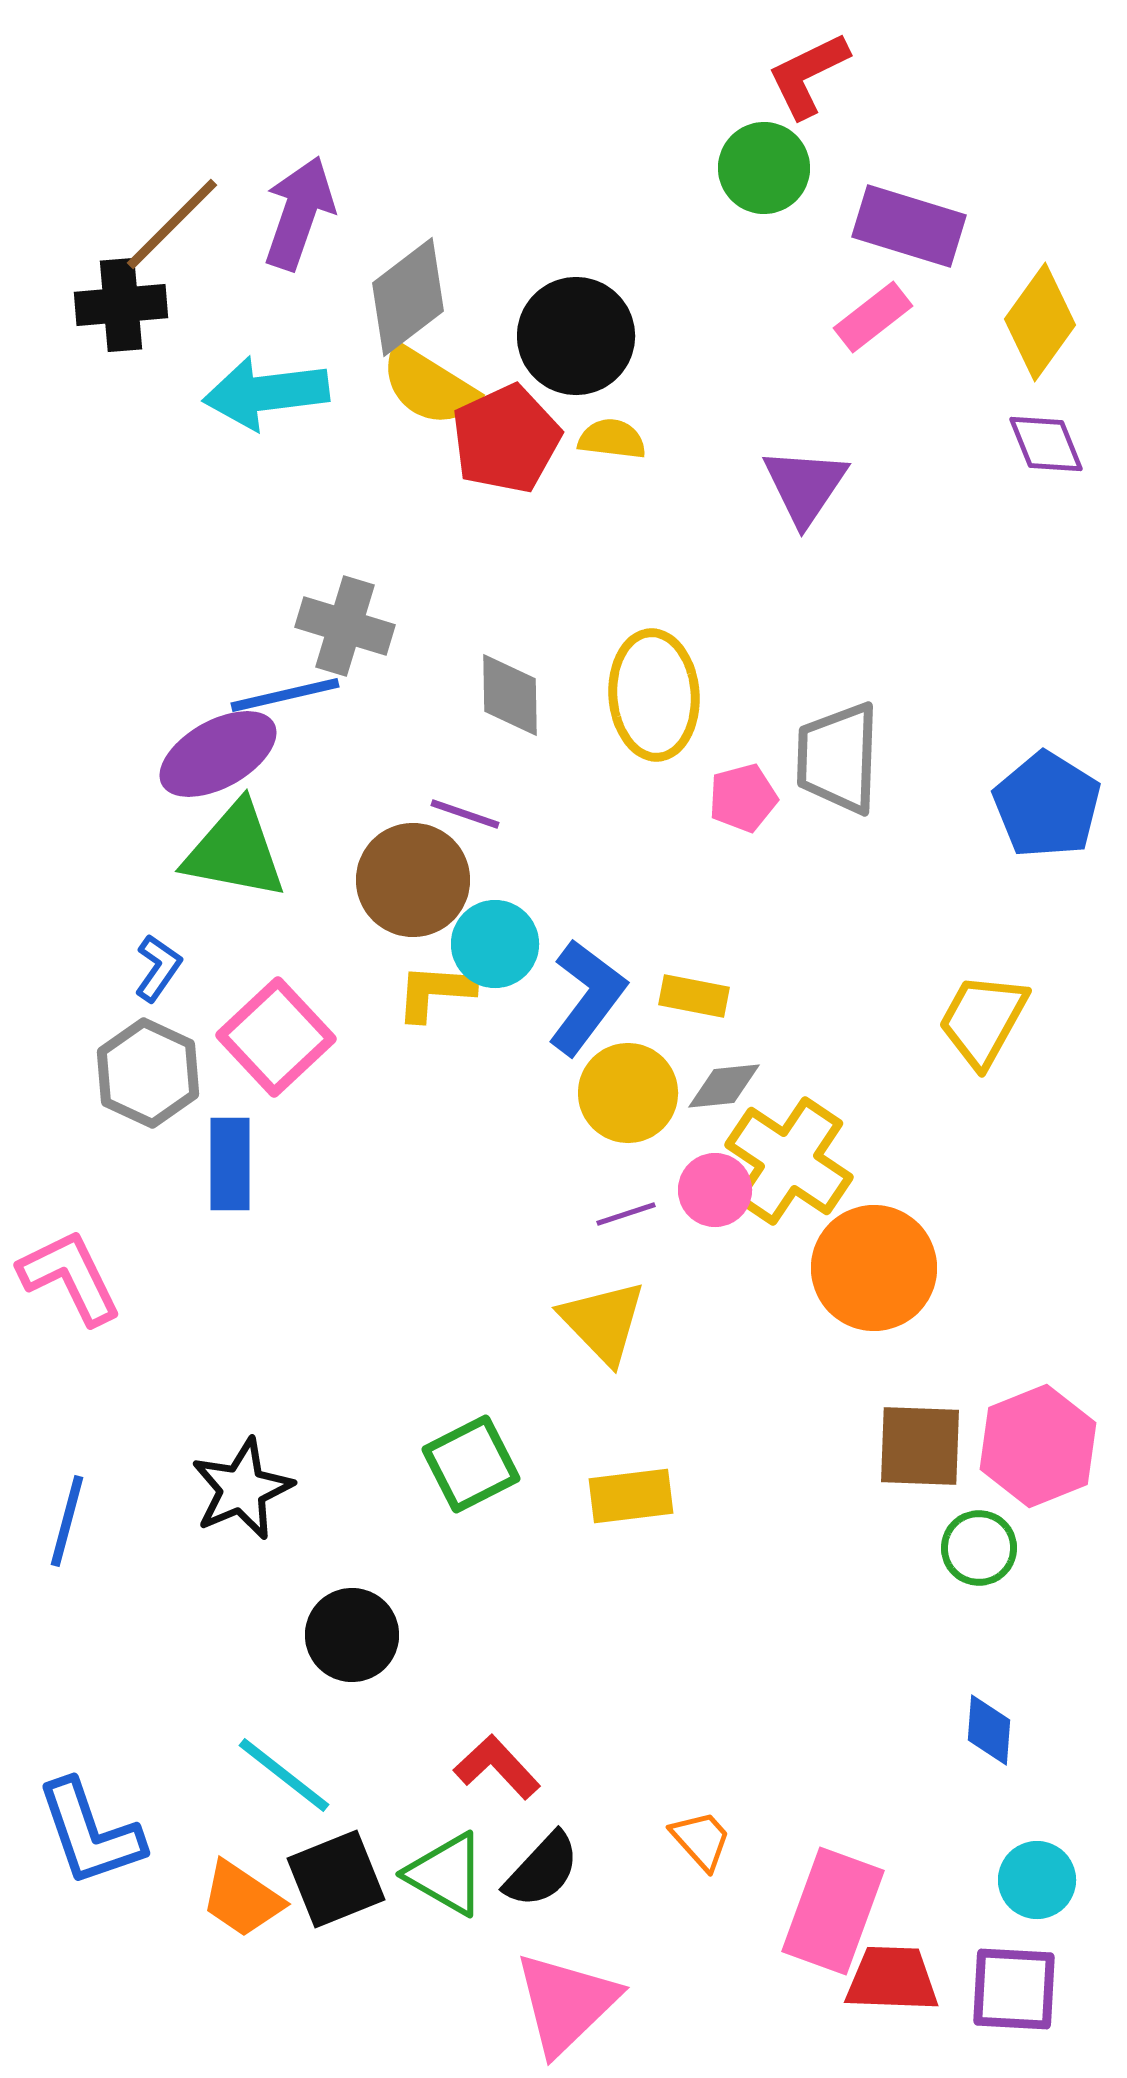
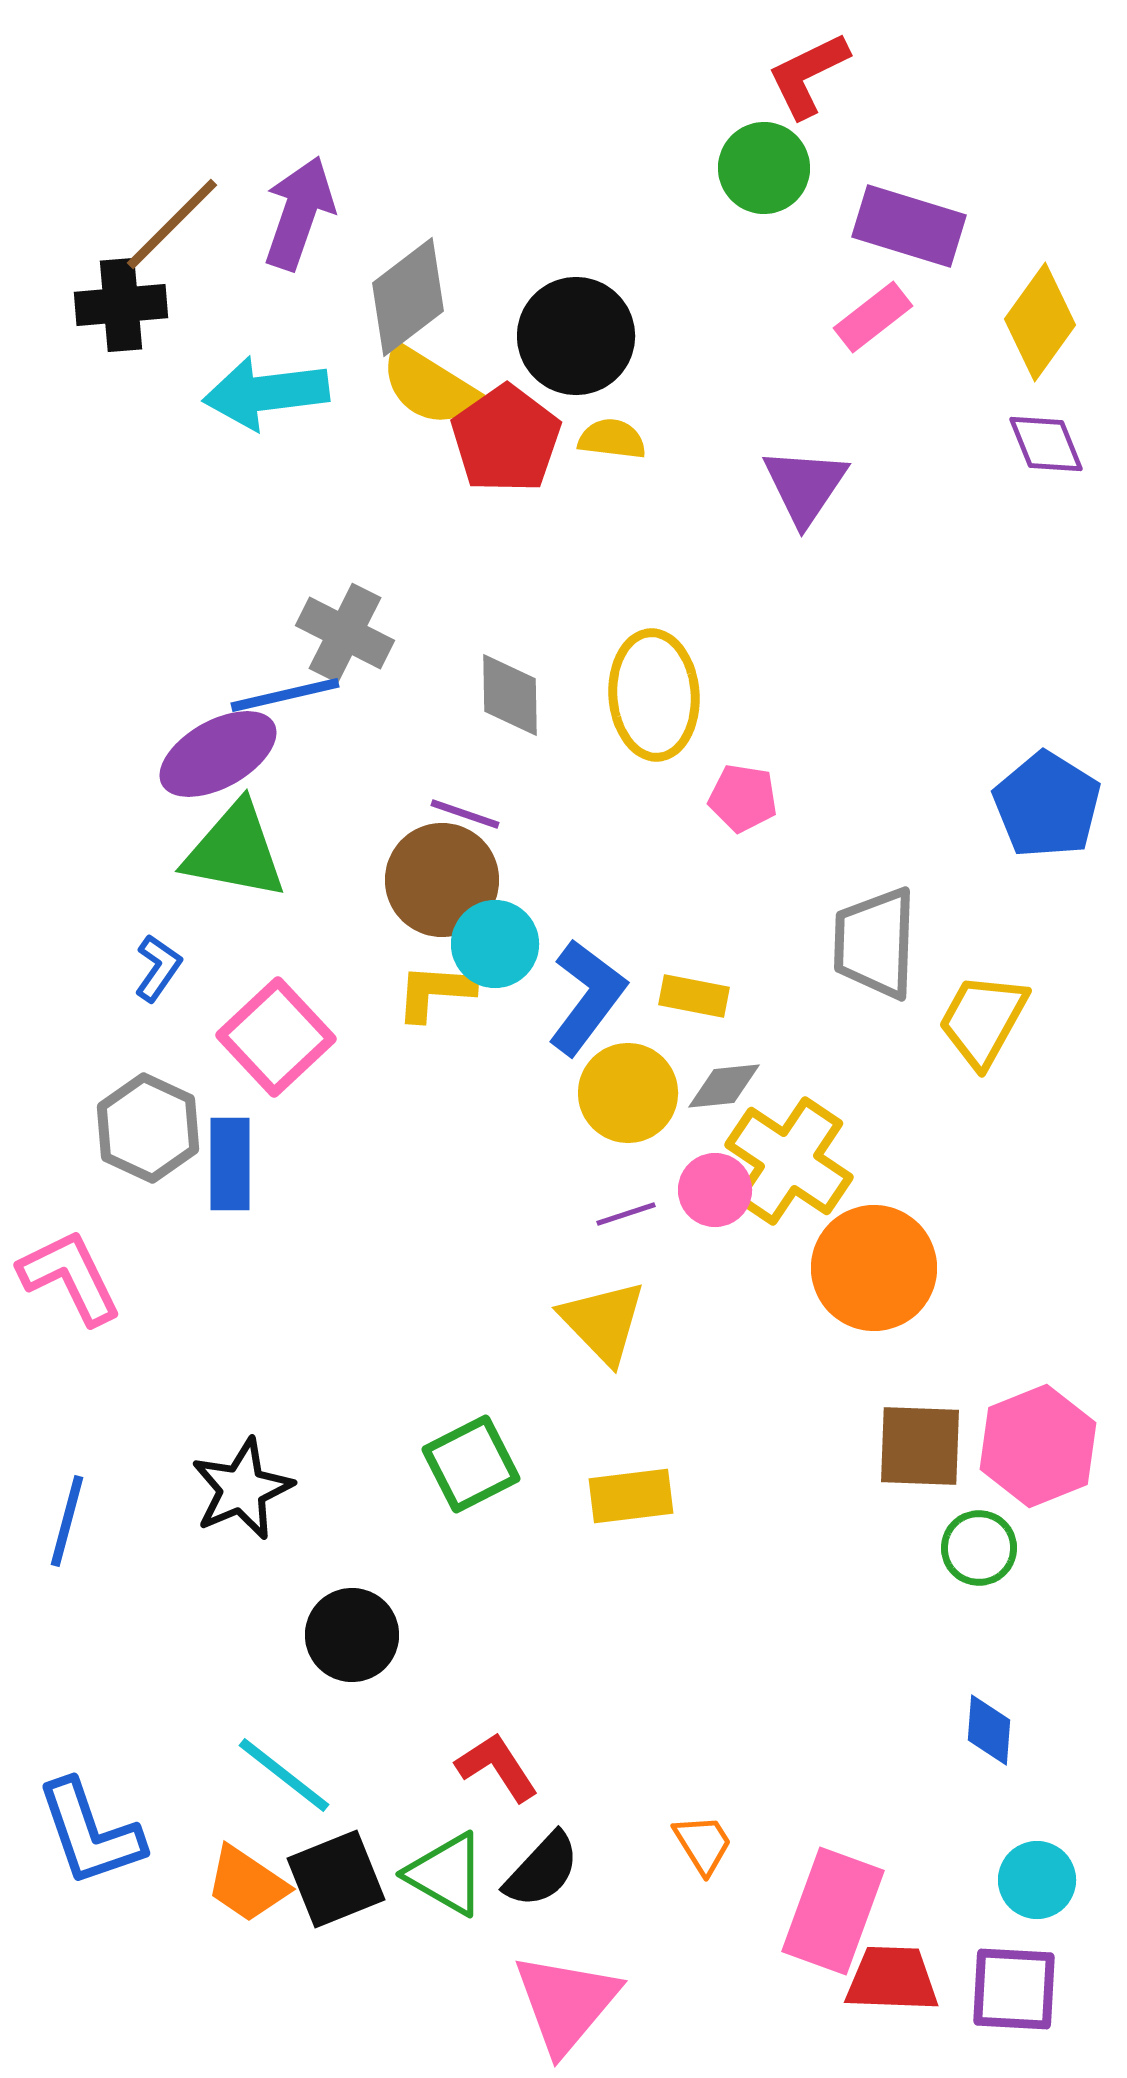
red pentagon at (506, 439): rotated 10 degrees counterclockwise
gray cross at (345, 626): moved 7 px down; rotated 10 degrees clockwise
gray trapezoid at (838, 758): moved 37 px right, 185 px down
pink pentagon at (743, 798): rotated 24 degrees clockwise
brown circle at (413, 880): moved 29 px right
gray hexagon at (148, 1073): moved 55 px down
red L-shape at (497, 1767): rotated 10 degrees clockwise
orange trapezoid at (701, 1840): moved 2 px right, 4 px down; rotated 10 degrees clockwise
orange trapezoid at (242, 1899): moved 5 px right, 15 px up
pink triangle at (566, 2003): rotated 6 degrees counterclockwise
